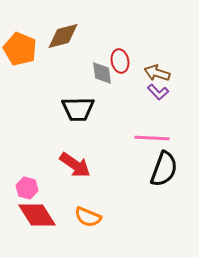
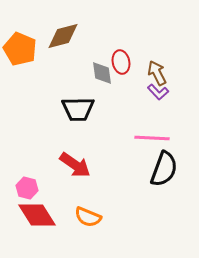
red ellipse: moved 1 px right, 1 px down
brown arrow: rotated 45 degrees clockwise
